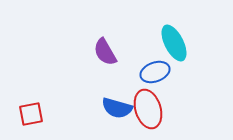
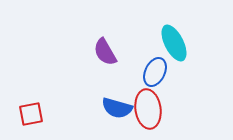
blue ellipse: rotated 44 degrees counterclockwise
red ellipse: rotated 9 degrees clockwise
